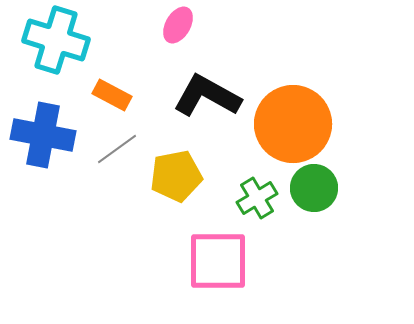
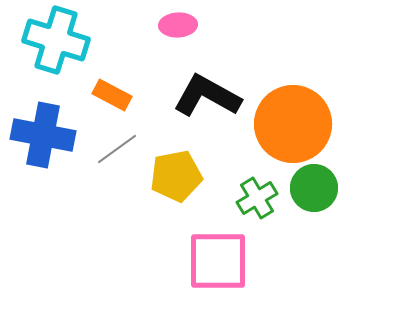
pink ellipse: rotated 57 degrees clockwise
